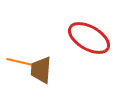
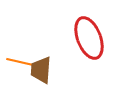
red ellipse: rotated 39 degrees clockwise
